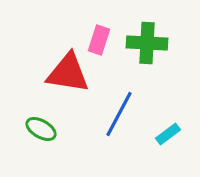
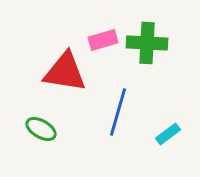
pink rectangle: moved 4 px right; rotated 56 degrees clockwise
red triangle: moved 3 px left, 1 px up
blue line: moved 1 px left, 2 px up; rotated 12 degrees counterclockwise
